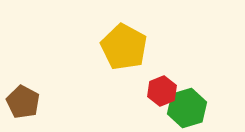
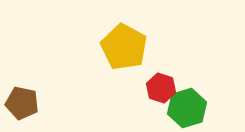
red hexagon: moved 1 px left, 3 px up; rotated 20 degrees counterclockwise
brown pentagon: moved 1 px left, 1 px down; rotated 16 degrees counterclockwise
